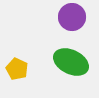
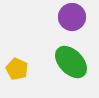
green ellipse: rotated 20 degrees clockwise
